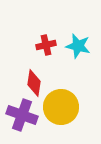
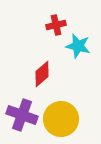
red cross: moved 10 px right, 20 px up
red diamond: moved 8 px right, 9 px up; rotated 40 degrees clockwise
yellow circle: moved 12 px down
